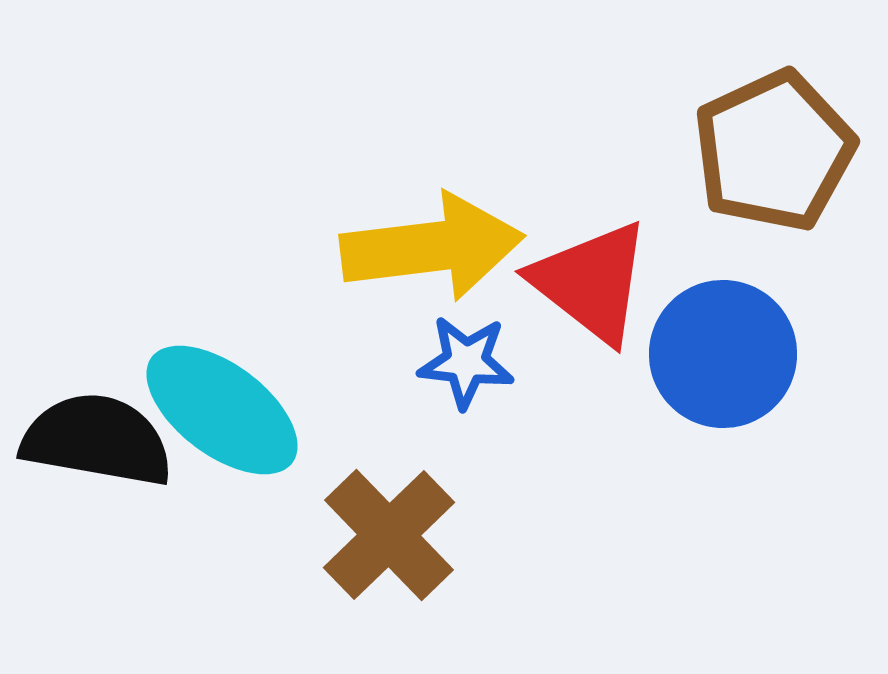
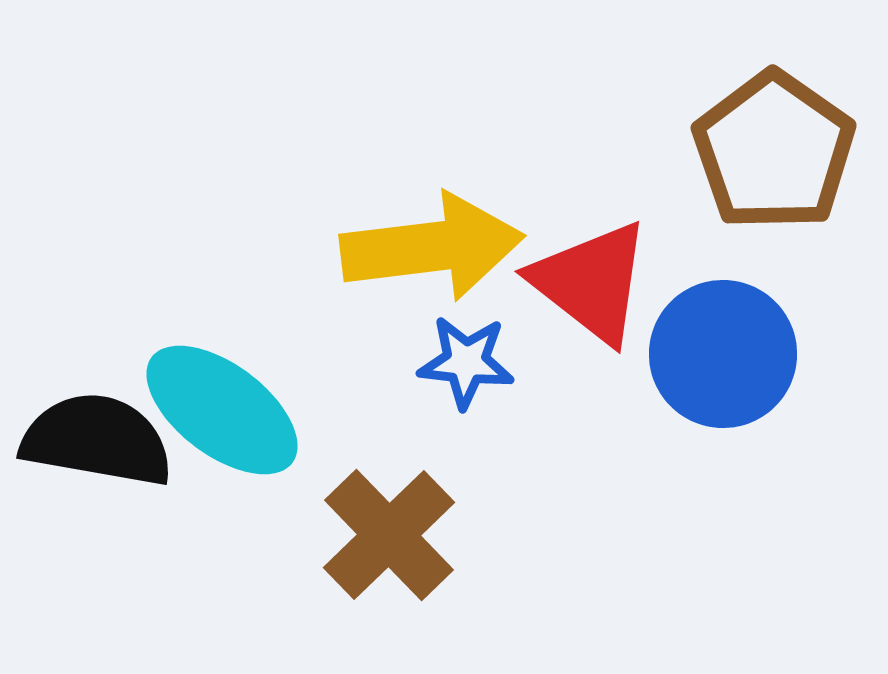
brown pentagon: rotated 12 degrees counterclockwise
